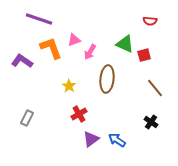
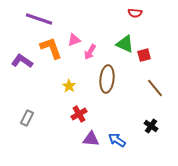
red semicircle: moved 15 px left, 8 px up
black cross: moved 4 px down
purple triangle: rotated 42 degrees clockwise
